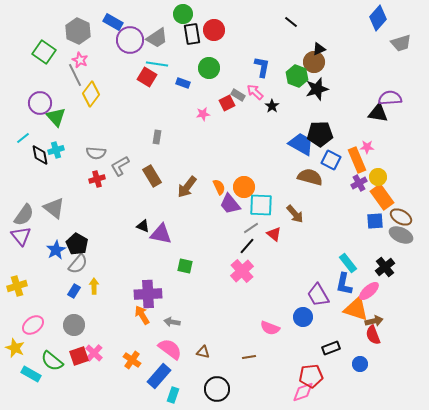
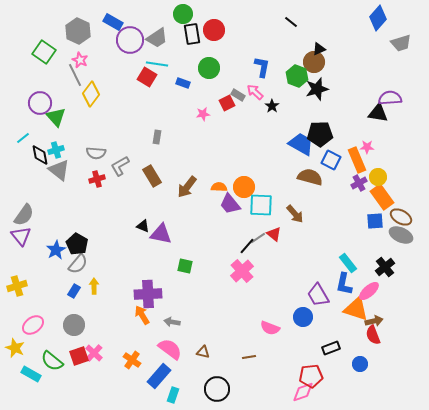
orange semicircle at (219, 187): rotated 63 degrees counterclockwise
gray triangle at (54, 208): moved 5 px right, 38 px up
gray line at (251, 228): moved 7 px right, 10 px down
